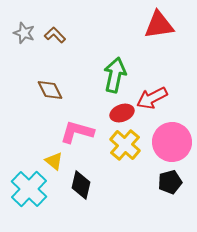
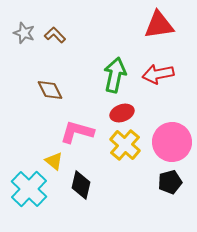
red arrow: moved 6 px right, 24 px up; rotated 16 degrees clockwise
